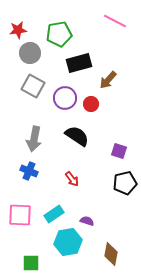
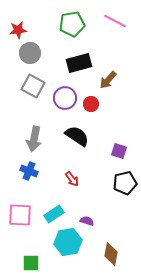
green pentagon: moved 13 px right, 10 px up
